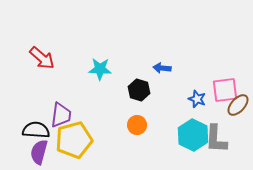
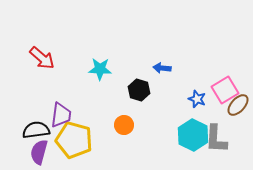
pink square: rotated 24 degrees counterclockwise
orange circle: moved 13 px left
black semicircle: rotated 12 degrees counterclockwise
yellow pentagon: rotated 30 degrees clockwise
